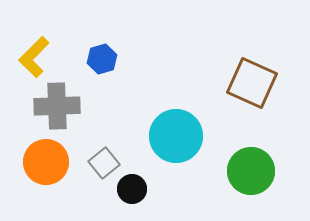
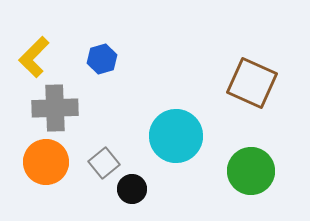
gray cross: moved 2 px left, 2 px down
